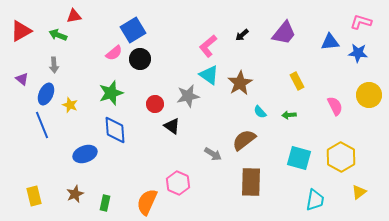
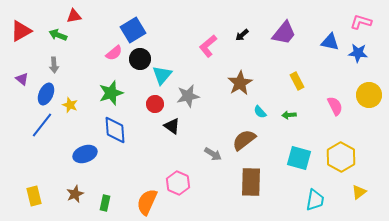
blue triangle at (330, 42): rotated 18 degrees clockwise
cyan triangle at (209, 75): moved 47 px left; rotated 35 degrees clockwise
blue line at (42, 125): rotated 60 degrees clockwise
